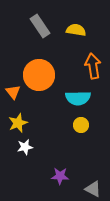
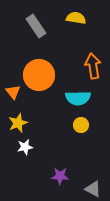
gray rectangle: moved 4 px left
yellow semicircle: moved 12 px up
